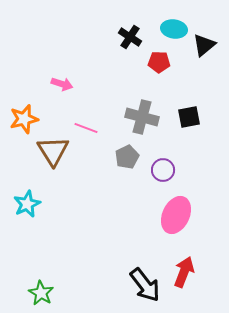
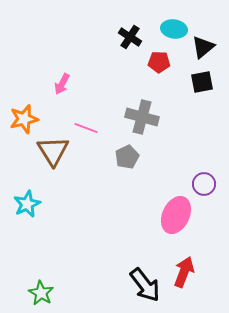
black triangle: moved 1 px left, 2 px down
pink arrow: rotated 100 degrees clockwise
black square: moved 13 px right, 35 px up
purple circle: moved 41 px right, 14 px down
